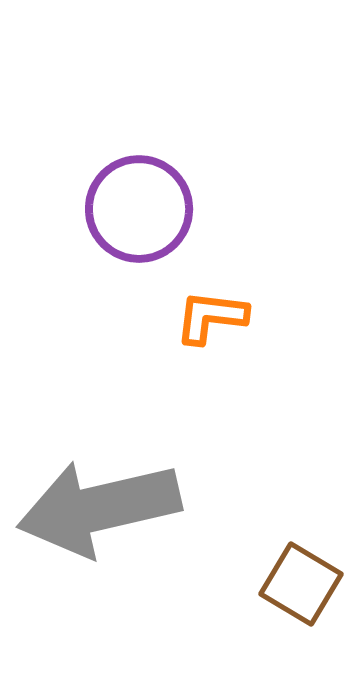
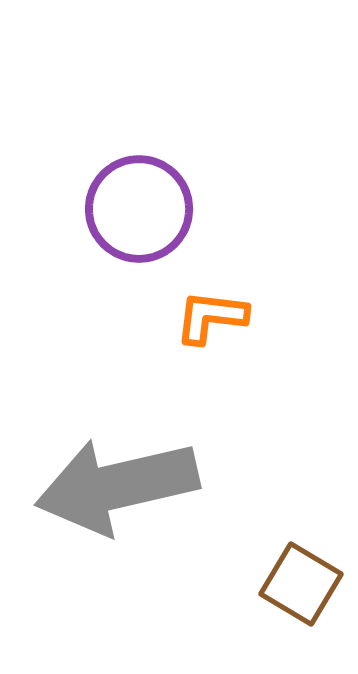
gray arrow: moved 18 px right, 22 px up
